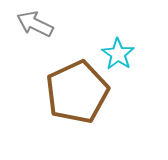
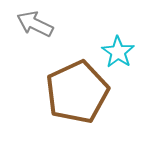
cyan star: moved 2 px up
